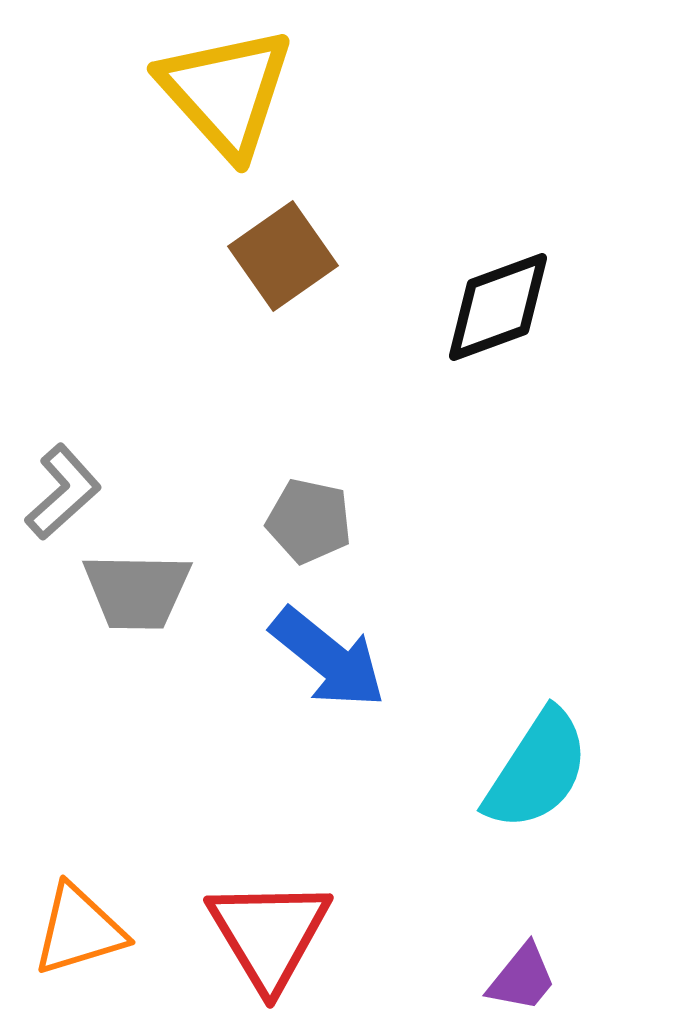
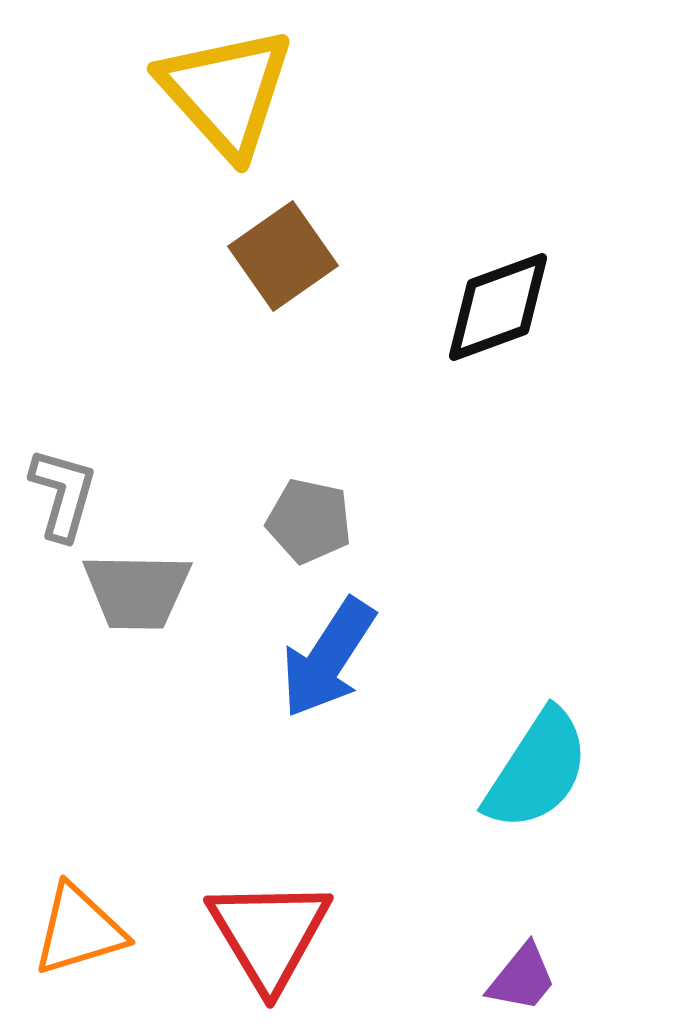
gray L-shape: moved 2 px down; rotated 32 degrees counterclockwise
blue arrow: rotated 84 degrees clockwise
